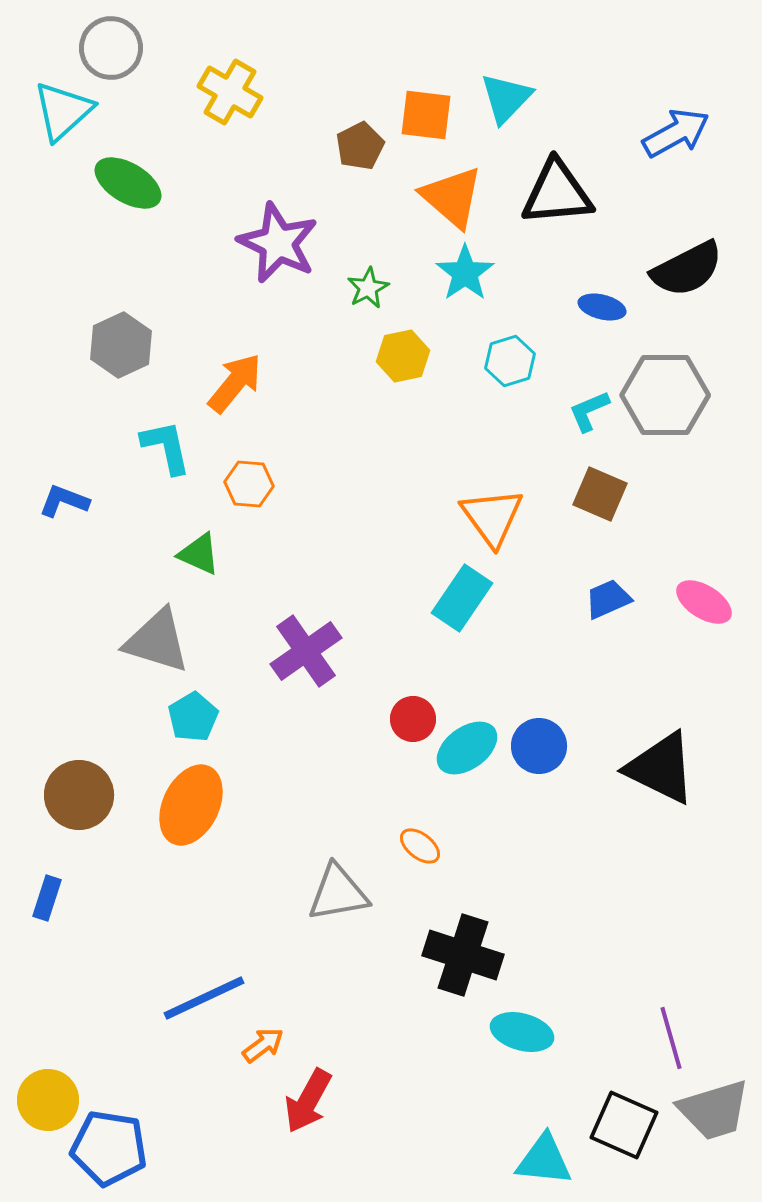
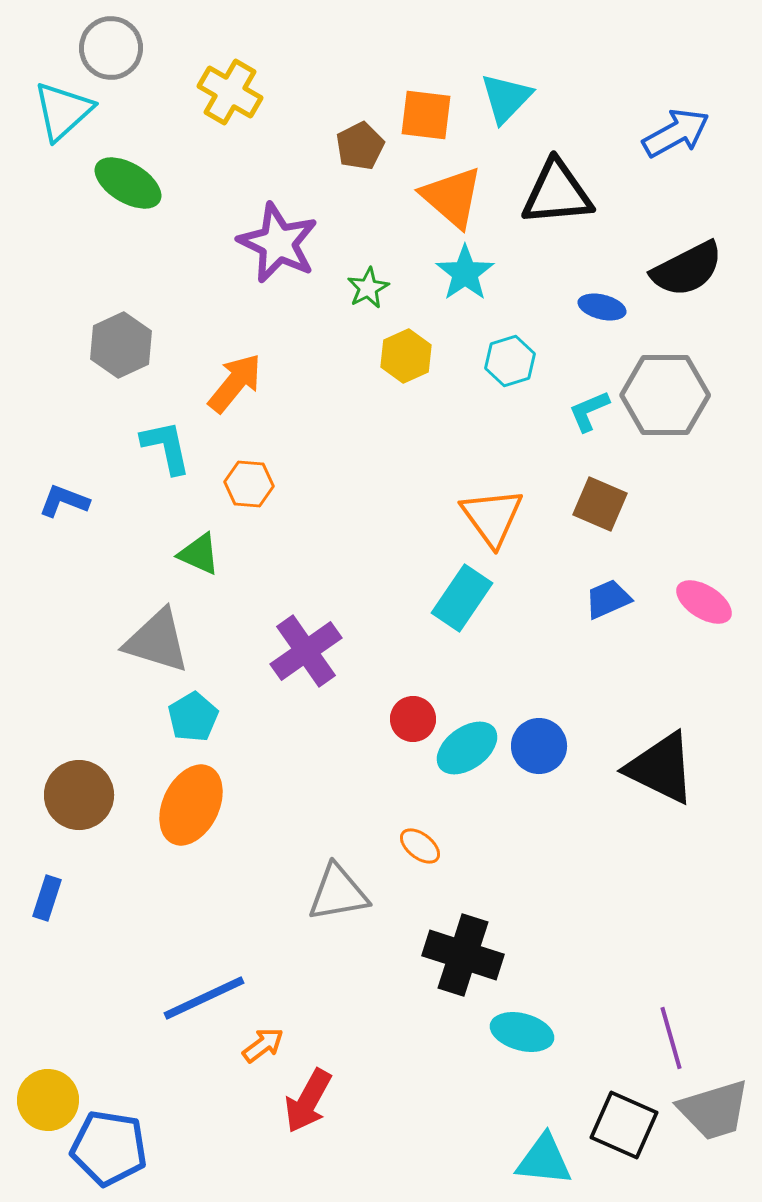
yellow hexagon at (403, 356): moved 3 px right; rotated 12 degrees counterclockwise
brown square at (600, 494): moved 10 px down
